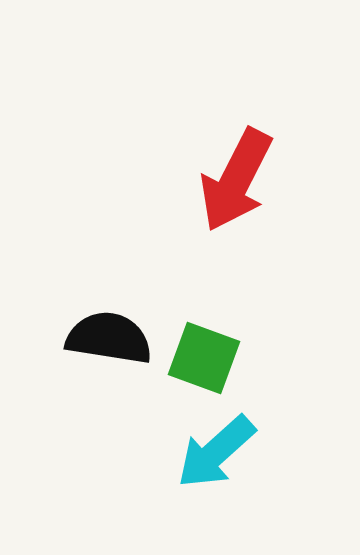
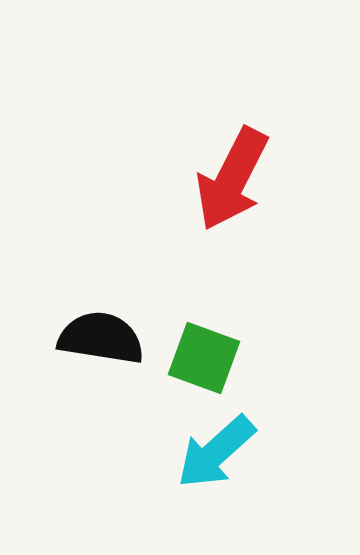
red arrow: moved 4 px left, 1 px up
black semicircle: moved 8 px left
